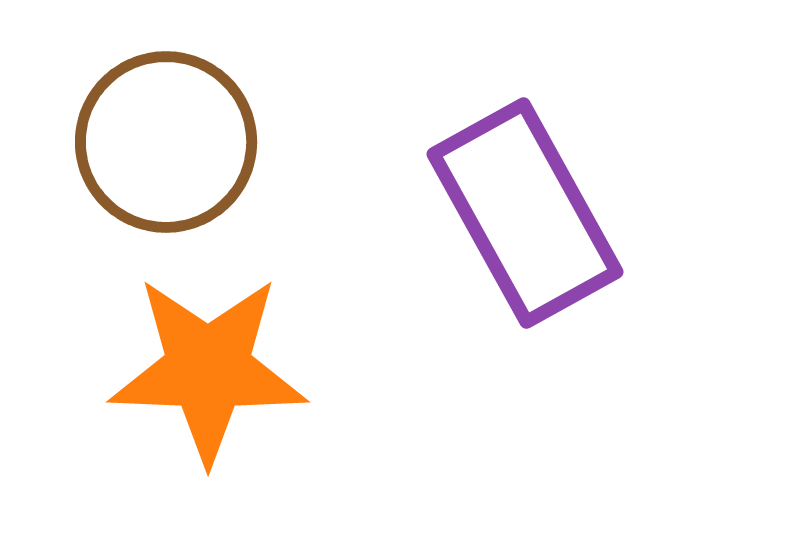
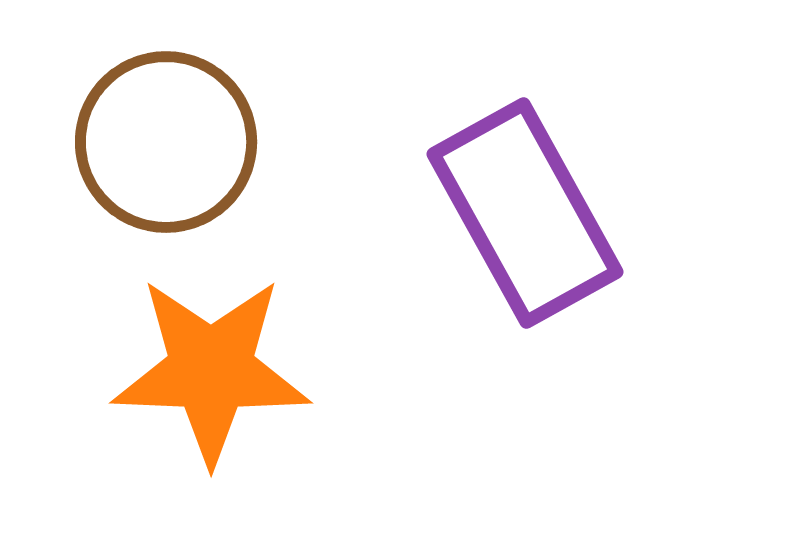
orange star: moved 3 px right, 1 px down
